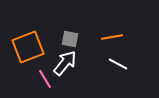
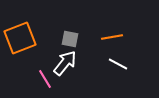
orange square: moved 8 px left, 9 px up
